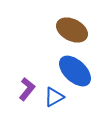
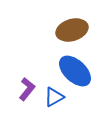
brown ellipse: rotated 44 degrees counterclockwise
